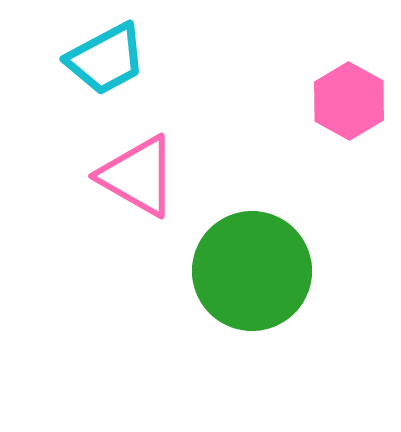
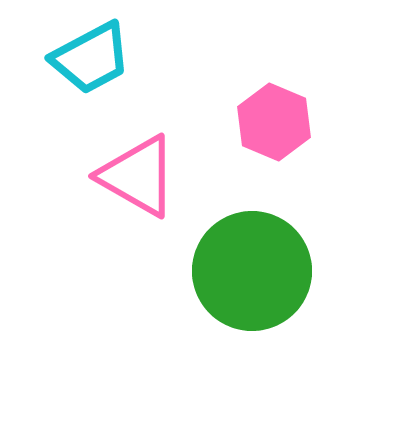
cyan trapezoid: moved 15 px left, 1 px up
pink hexagon: moved 75 px left, 21 px down; rotated 6 degrees counterclockwise
